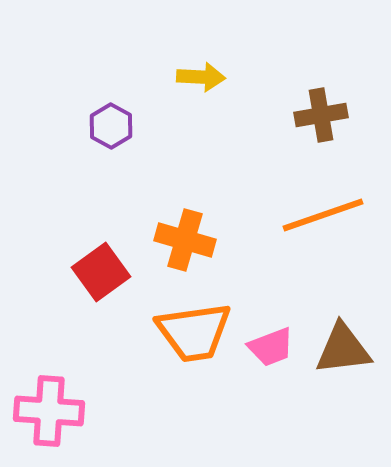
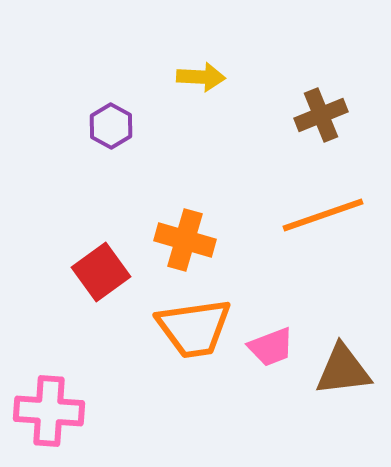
brown cross: rotated 12 degrees counterclockwise
orange trapezoid: moved 4 px up
brown triangle: moved 21 px down
